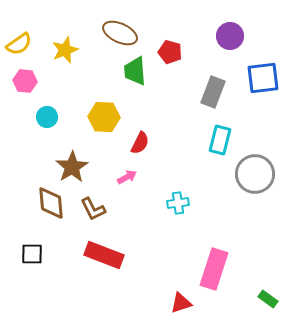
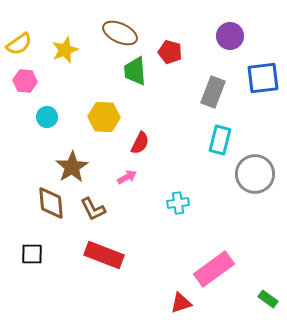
pink rectangle: rotated 36 degrees clockwise
